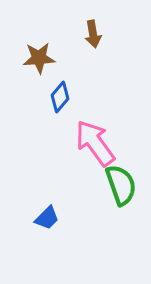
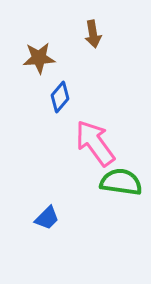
green semicircle: moved 3 px up; rotated 63 degrees counterclockwise
